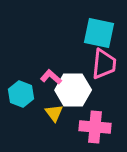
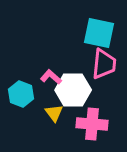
pink cross: moved 3 px left, 3 px up
